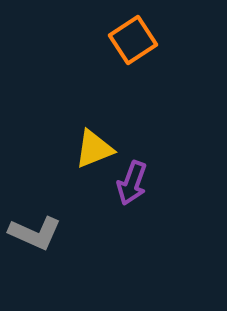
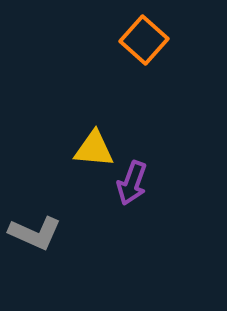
orange square: moved 11 px right; rotated 15 degrees counterclockwise
yellow triangle: rotated 27 degrees clockwise
